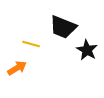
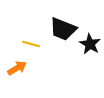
black trapezoid: moved 2 px down
black star: moved 3 px right, 6 px up
